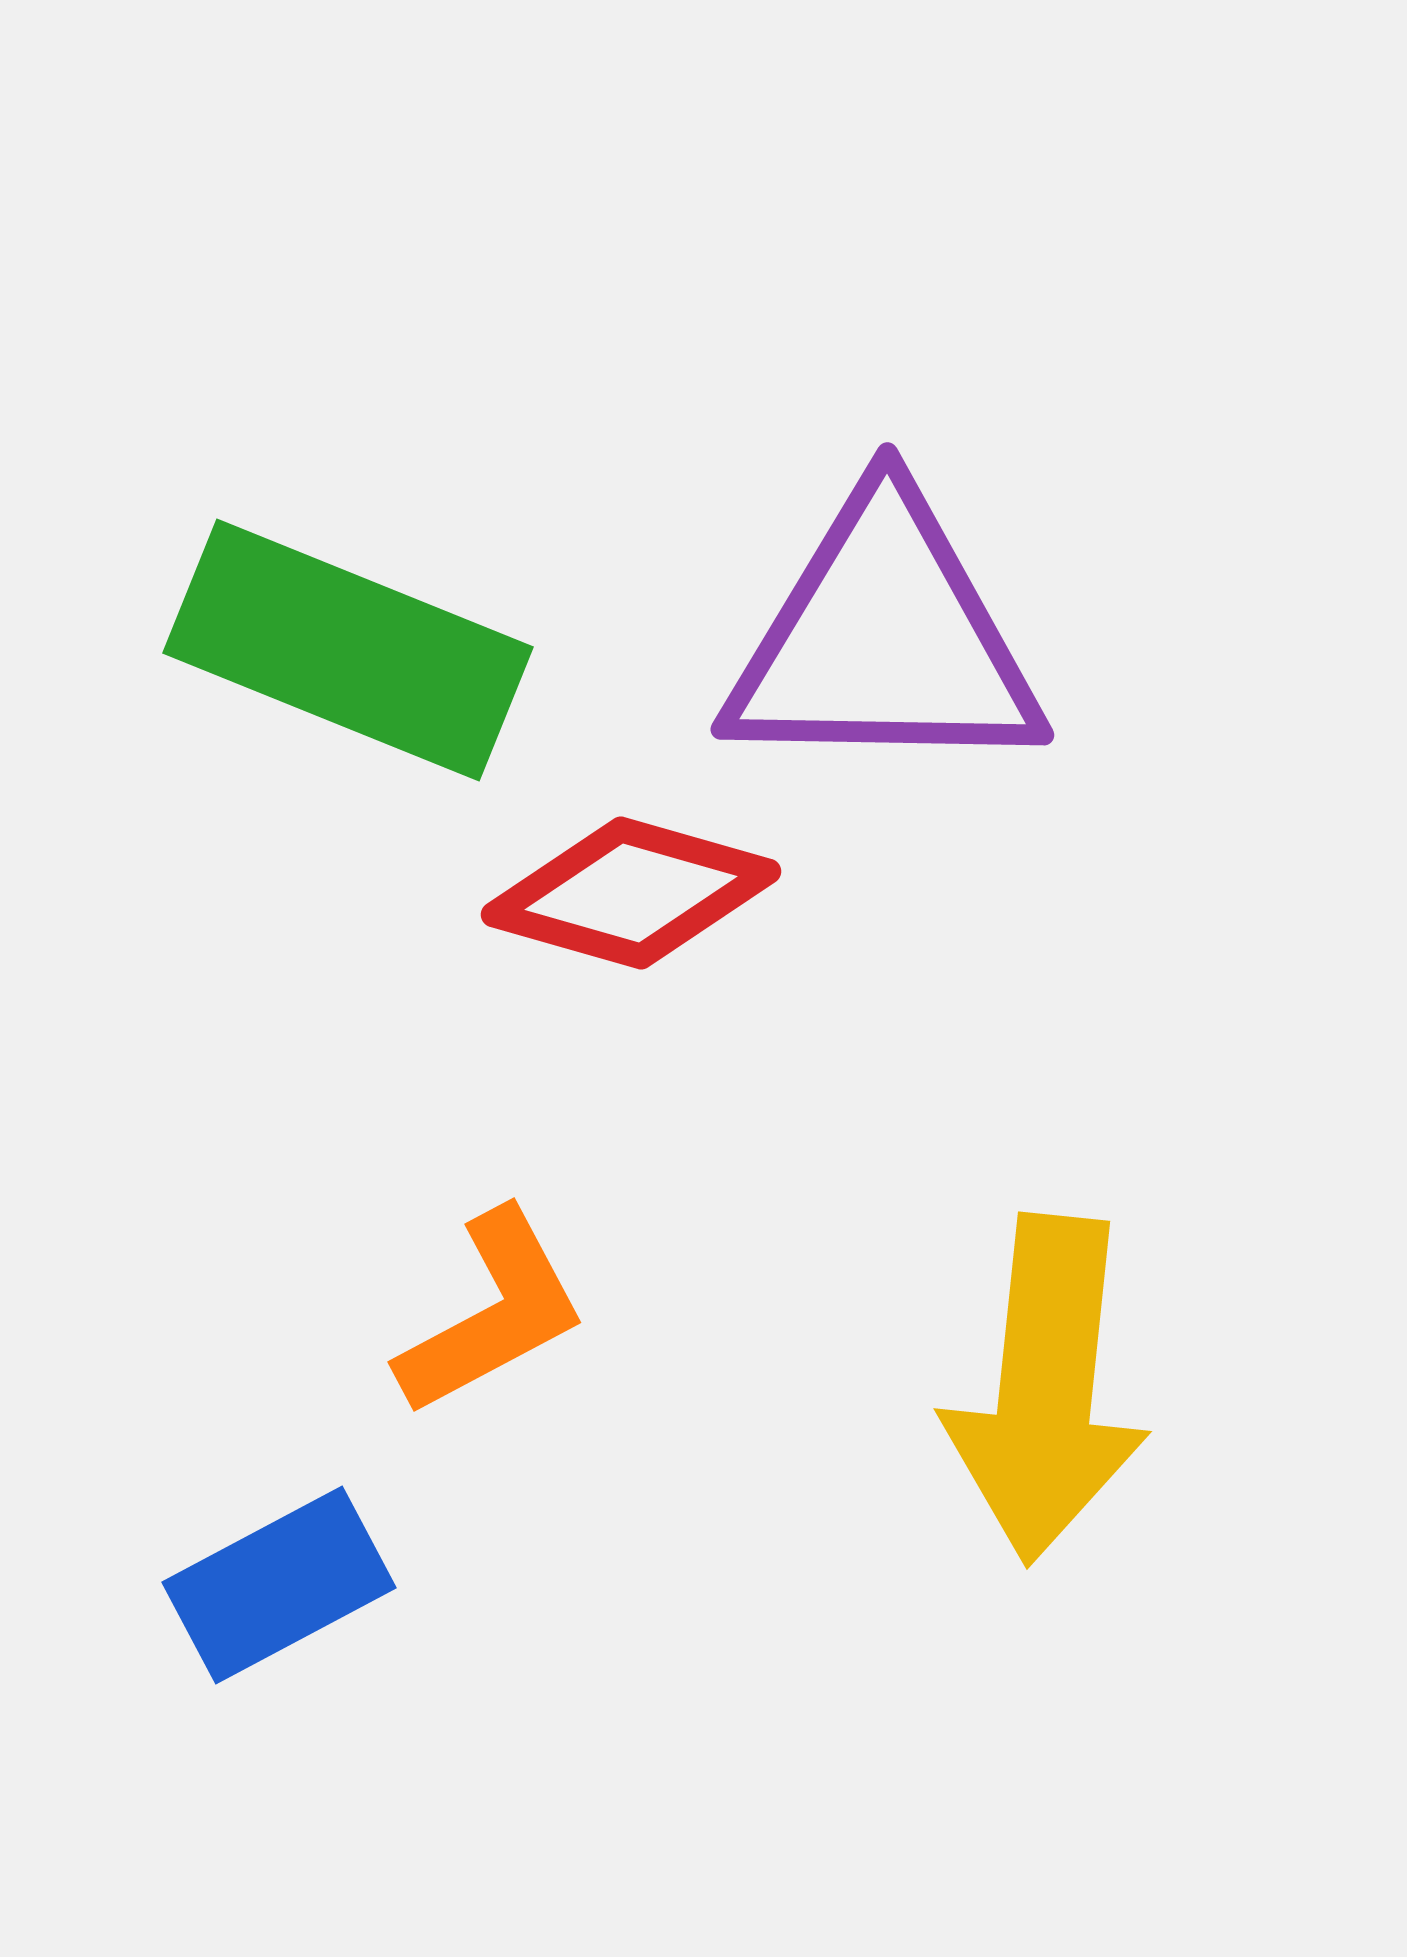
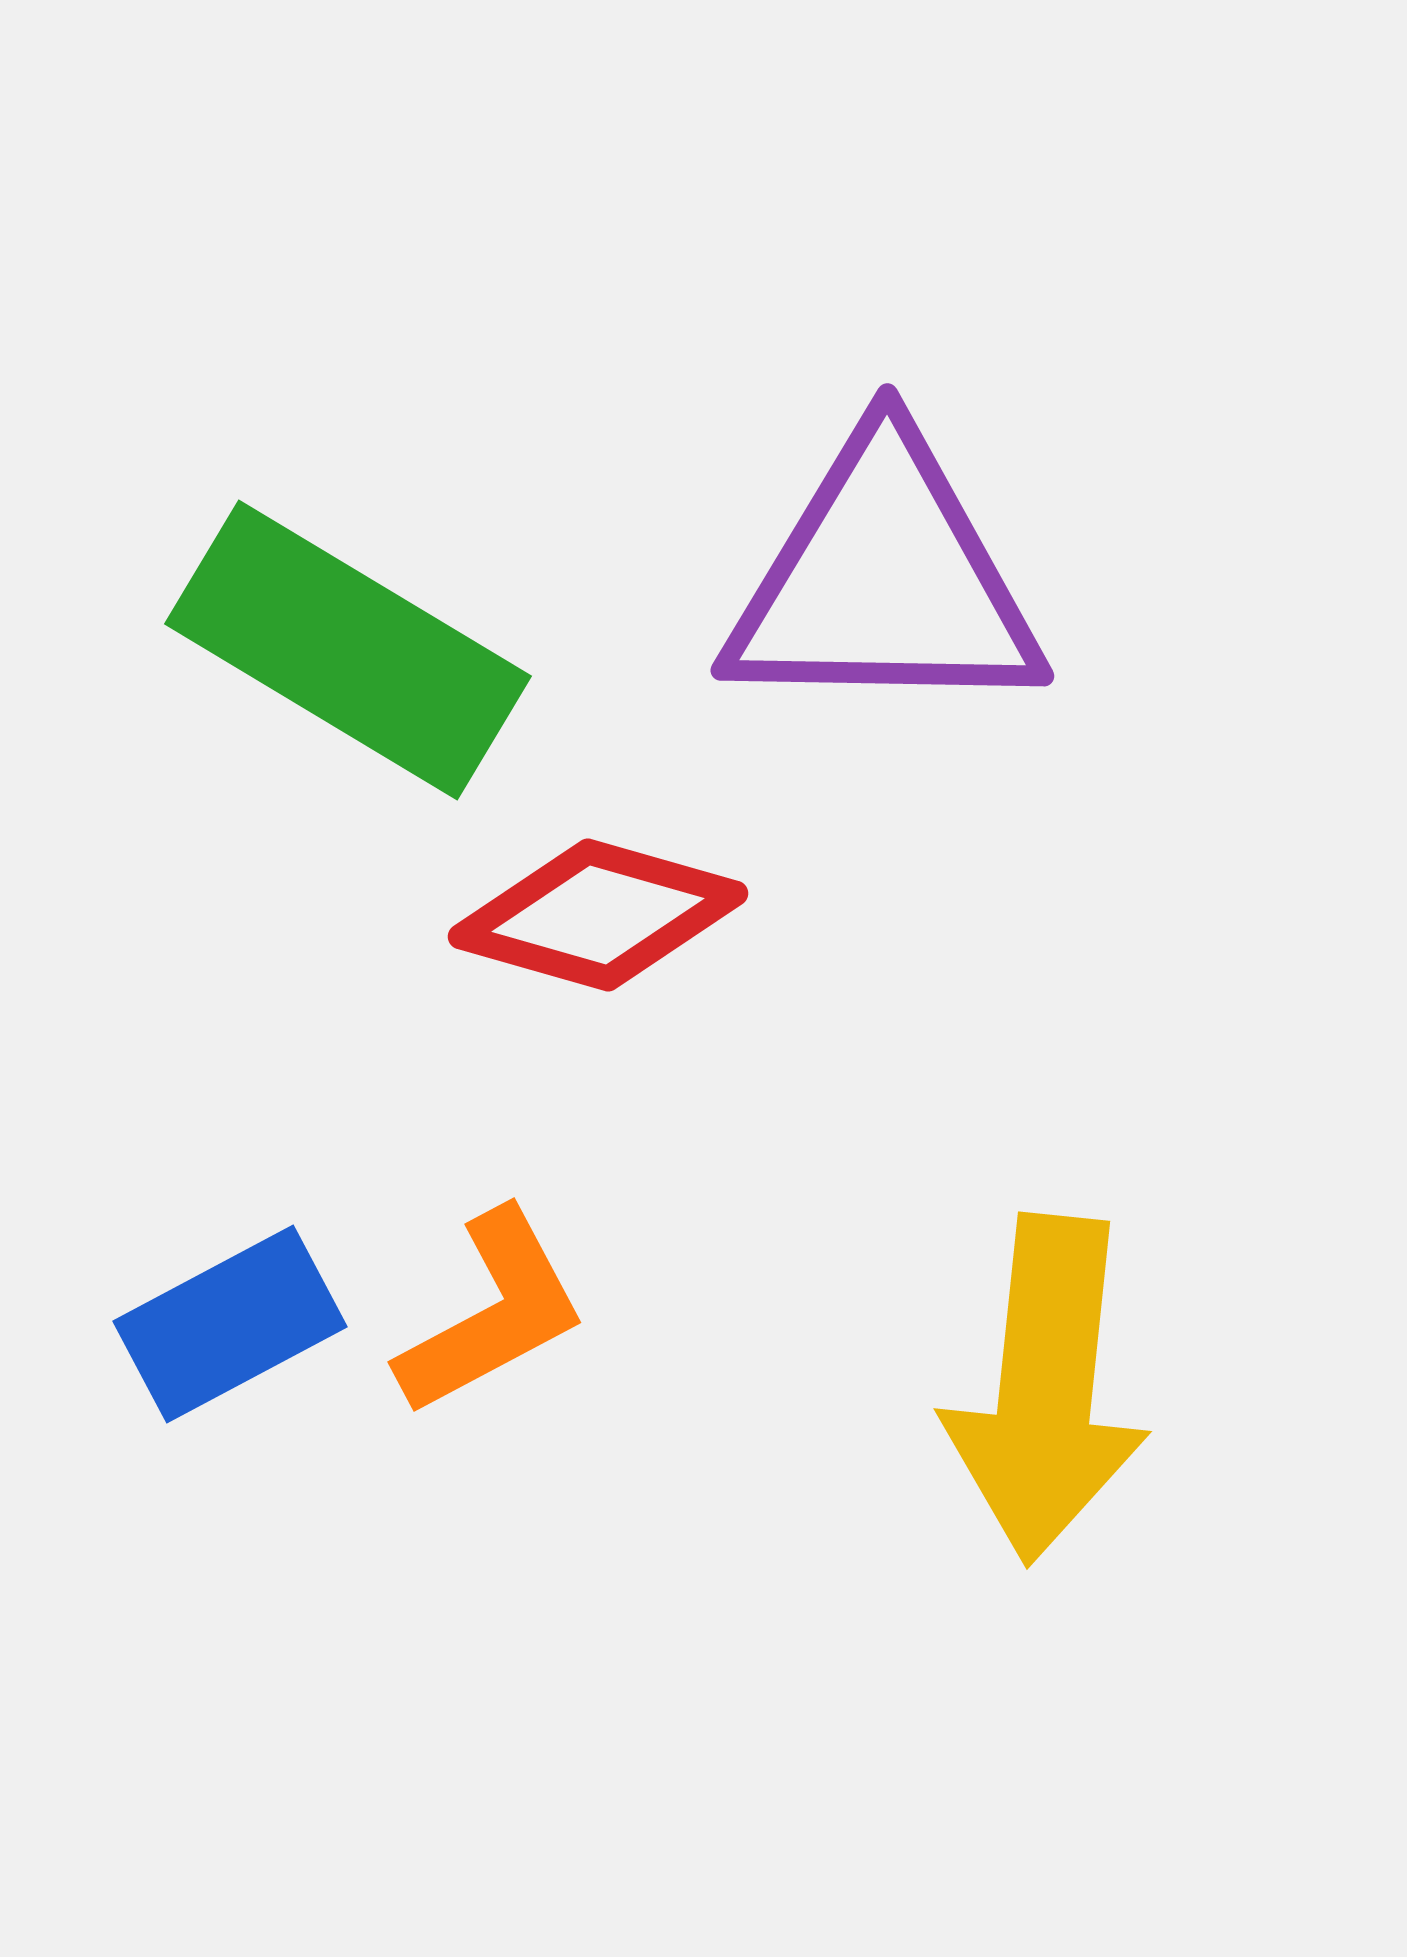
purple triangle: moved 59 px up
green rectangle: rotated 9 degrees clockwise
red diamond: moved 33 px left, 22 px down
blue rectangle: moved 49 px left, 261 px up
